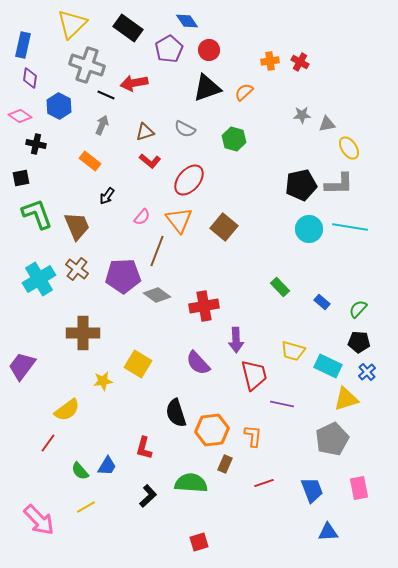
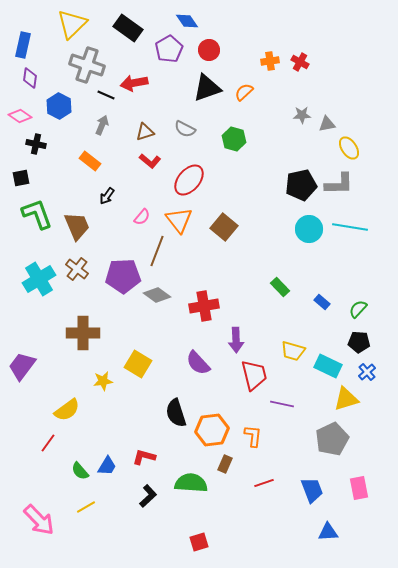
red L-shape at (144, 448): moved 9 px down; rotated 90 degrees clockwise
